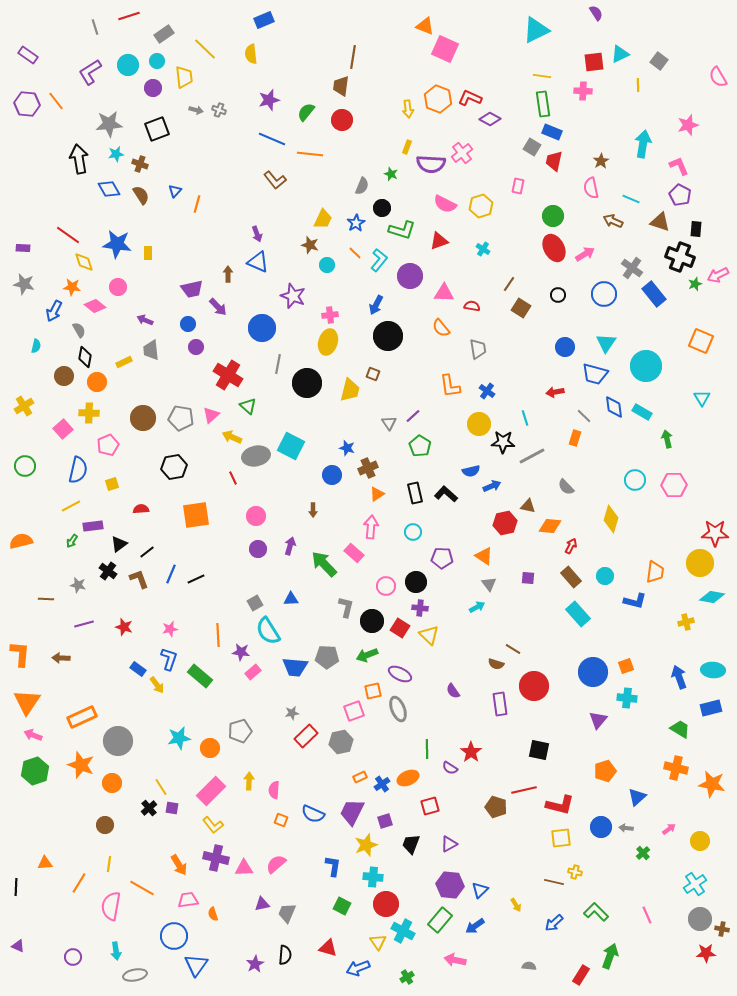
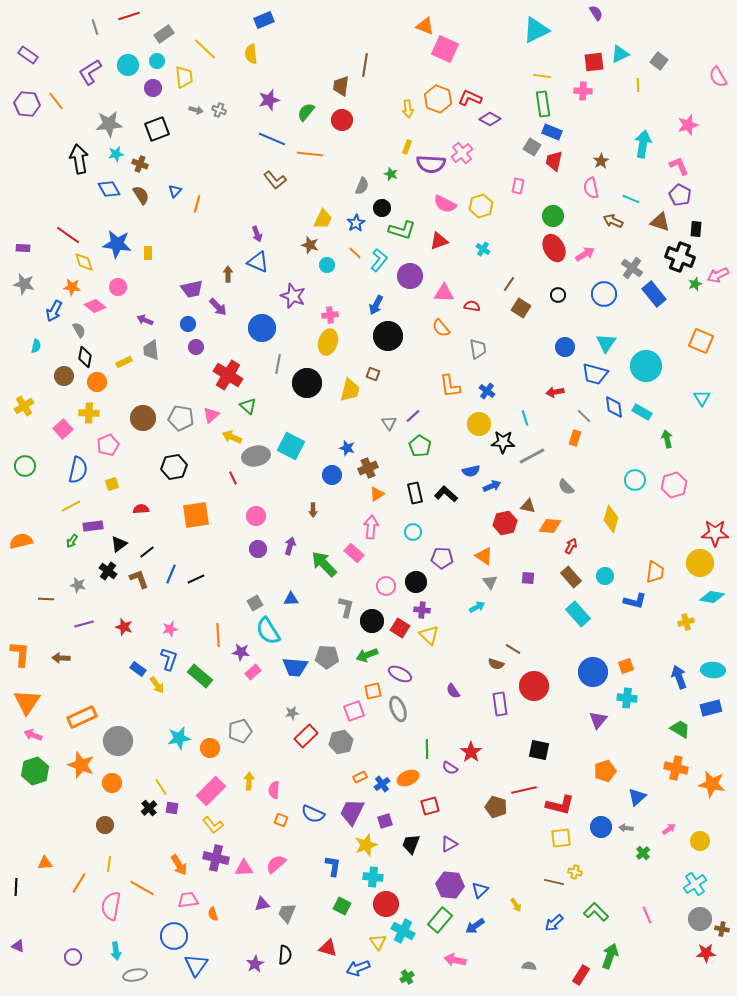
brown line at (353, 57): moved 12 px right, 8 px down
pink hexagon at (674, 485): rotated 15 degrees counterclockwise
gray triangle at (489, 584): moved 1 px right, 2 px up
purple cross at (420, 608): moved 2 px right, 2 px down
